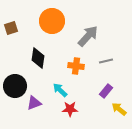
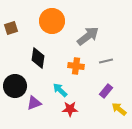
gray arrow: rotated 10 degrees clockwise
